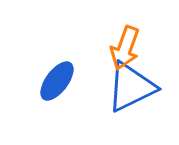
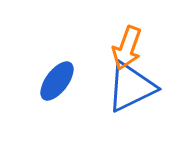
orange arrow: moved 2 px right
